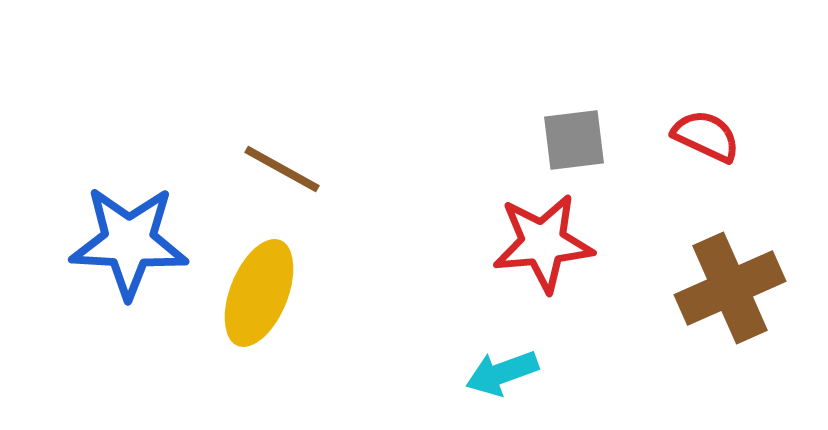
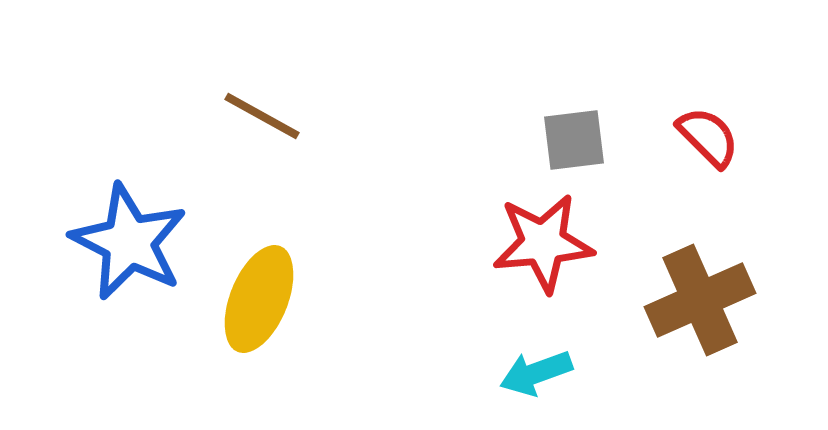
red semicircle: moved 2 px right, 1 px down; rotated 20 degrees clockwise
brown line: moved 20 px left, 53 px up
blue star: rotated 24 degrees clockwise
brown cross: moved 30 px left, 12 px down
yellow ellipse: moved 6 px down
cyan arrow: moved 34 px right
